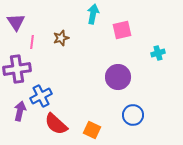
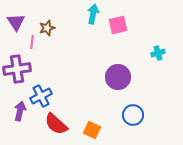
pink square: moved 4 px left, 5 px up
brown star: moved 14 px left, 10 px up
